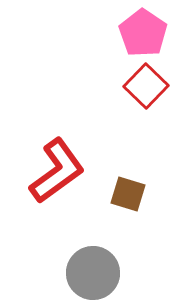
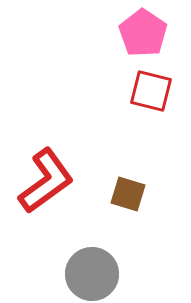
red square: moved 5 px right, 5 px down; rotated 30 degrees counterclockwise
red L-shape: moved 11 px left, 10 px down
gray circle: moved 1 px left, 1 px down
